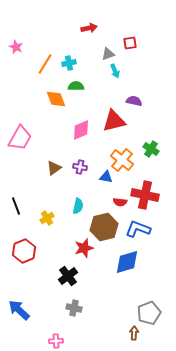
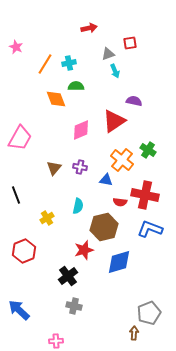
red triangle: rotated 20 degrees counterclockwise
green cross: moved 3 px left, 1 px down
brown triangle: rotated 14 degrees counterclockwise
blue triangle: moved 3 px down
black line: moved 11 px up
blue L-shape: moved 12 px right
red star: moved 2 px down
blue diamond: moved 8 px left
gray cross: moved 2 px up
